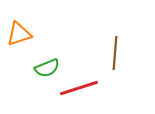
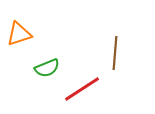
red line: moved 3 px right, 1 px down; rotated 15 degrees counterclockwise
